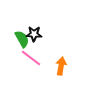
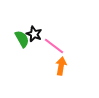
black star: rotated 21 degrees clockwise
pink line: moved 23 px right, 12 px up
